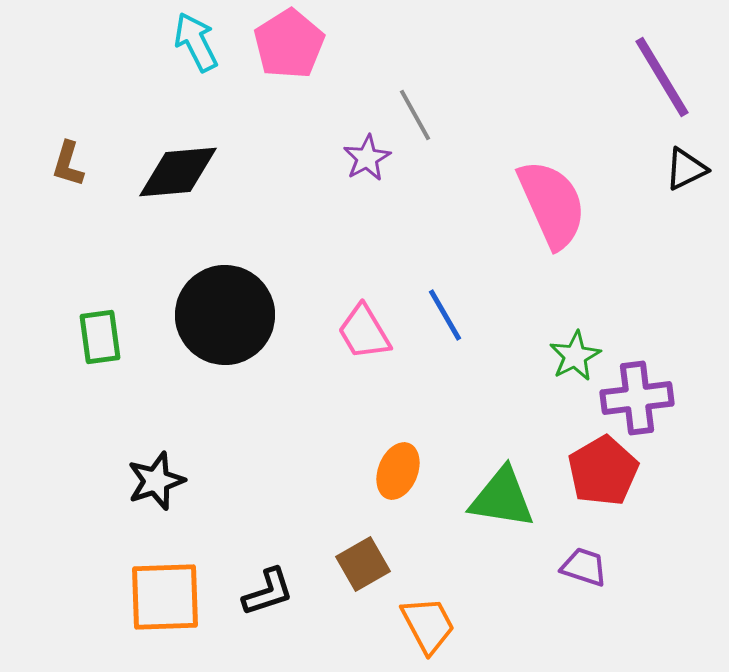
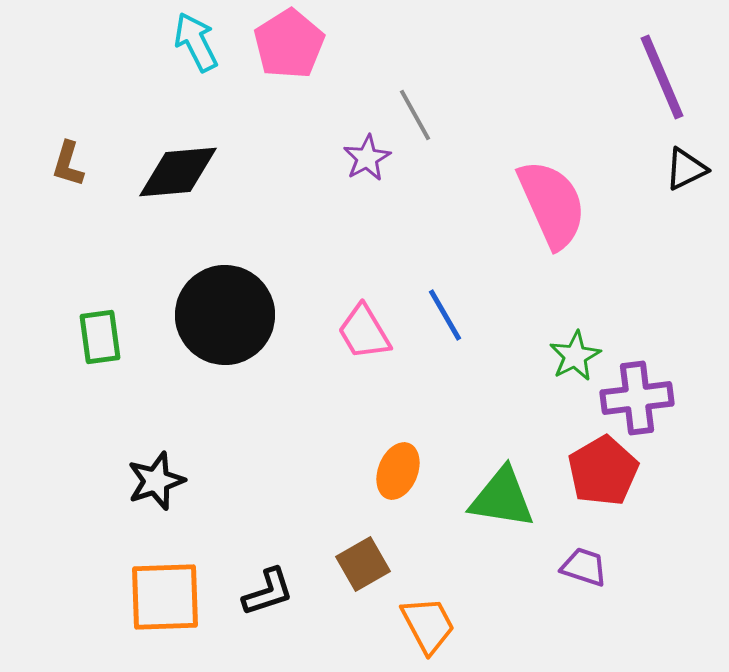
purple line: rotated 8 degrees clockwise
